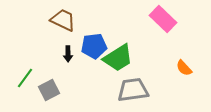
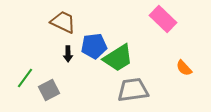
brown trapezoid: moved 2 px down
